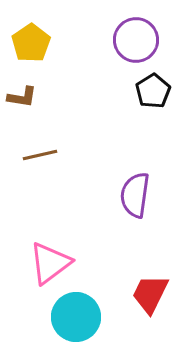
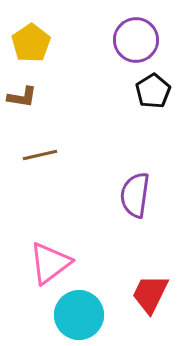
cyan circle: moved 3 px right, 2 px up
